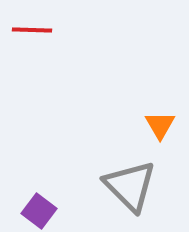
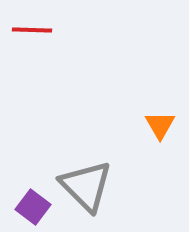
gray triangle: moved 44 px left
purple square: moved 6 px left, 4 px up
